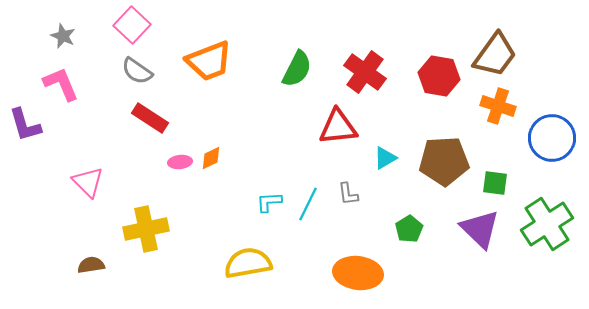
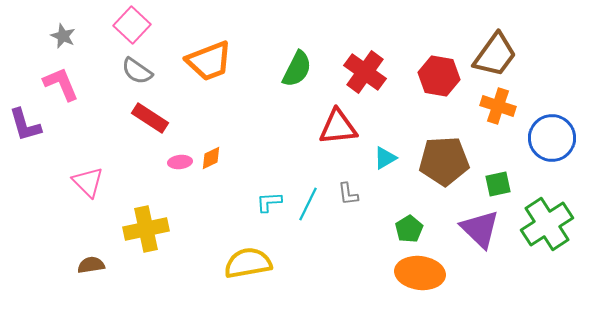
green square: moved 3 px right, 1 px down; rotated 20 degrees counterclockwise
orange ellipse: moved 62 px right
